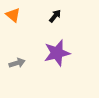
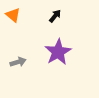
purple star: moved 1 px right, 1 px up; rotated 16 degrees counterclockwise
gray arrow: moved 1 px right, 1 px up
